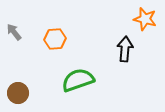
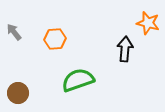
orange star: moved 3 px right, 4 px down
